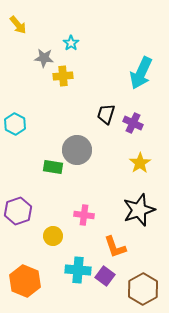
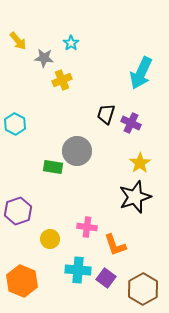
yellow arrow: moved 16 px down
yellow cross: moved 1 px left, 4 px down; rotated 18 degrees counterclockwise
purple cross: moved 2 px left
gray circle: moved 1 px down
black star: moved 4 px left, 13 px up
pink cross: moved 3 px right, 12 px down
yellow circle: moved 3 px left, 3 px down
orange L-shape: moved 2 px up
purple square: moved 1 px right, 2 px down
orange hexagon: moved 3 px left
